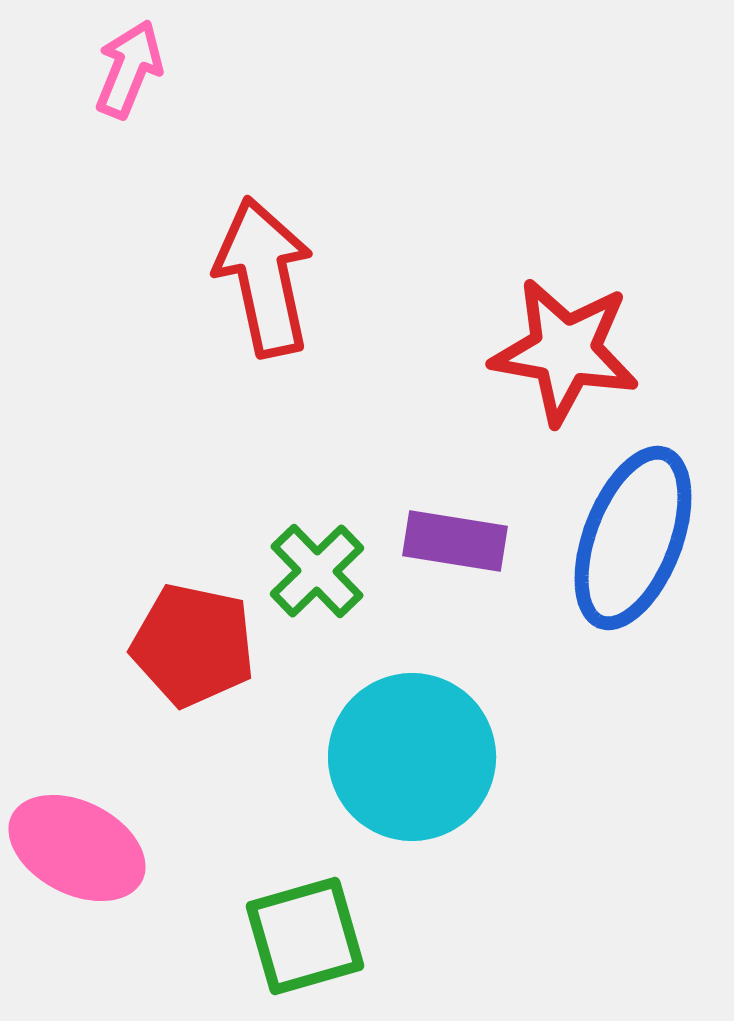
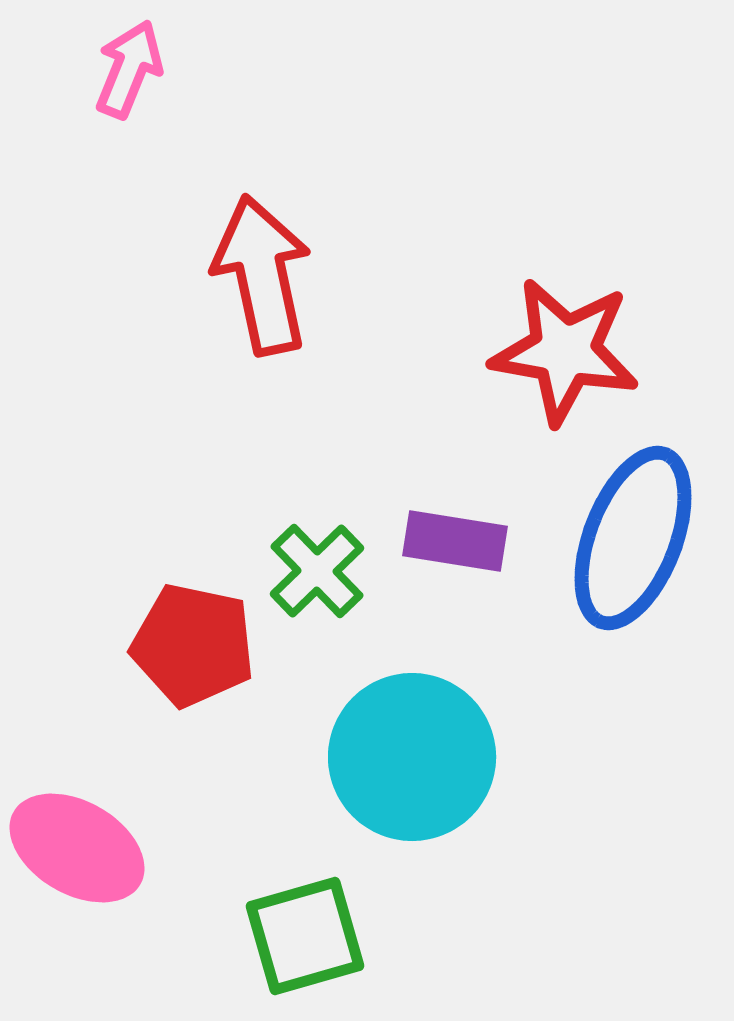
red arrow: moved 2 px left, 2 px up
pink ellipse: rotated 3 degrees clockwise
